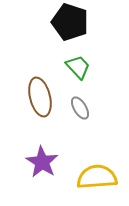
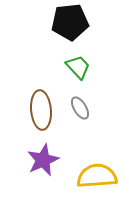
black pentagon: rotated 24 degrees counterclockwise
brown ellipse: moved 1 px right, 13 px down; rotated 9 degrees clockwise
purple star: moved 1 px right, 2 px up; rotated 16 degrees clockwise
yellow semicircle: moved 1 px up
